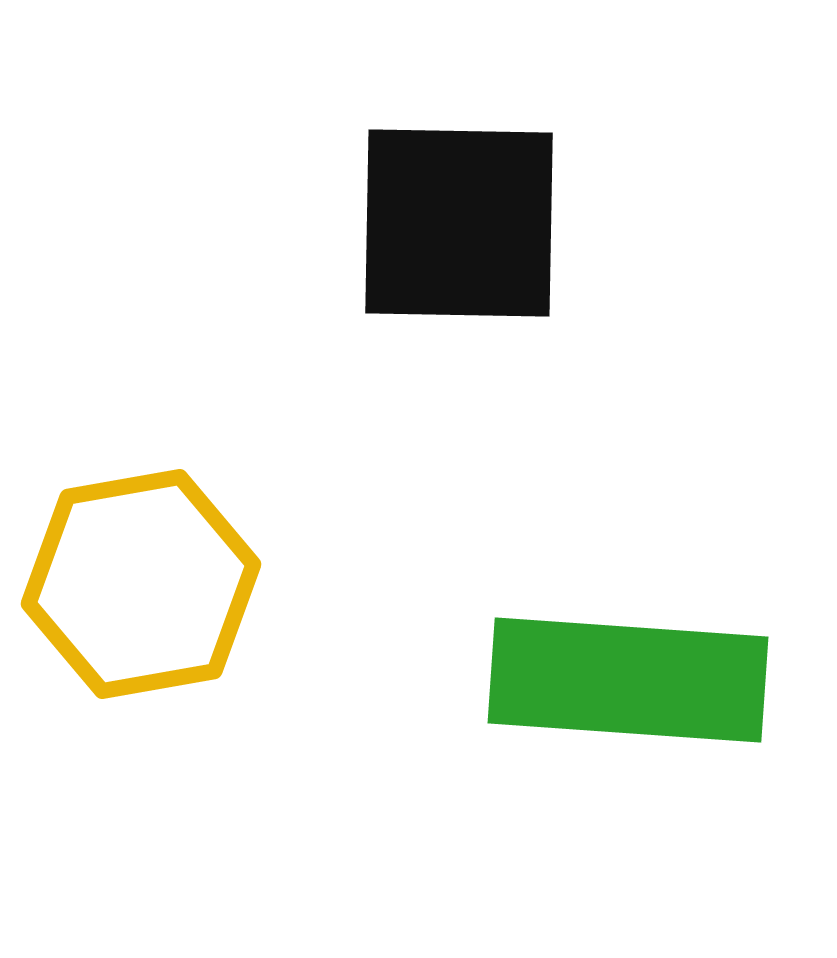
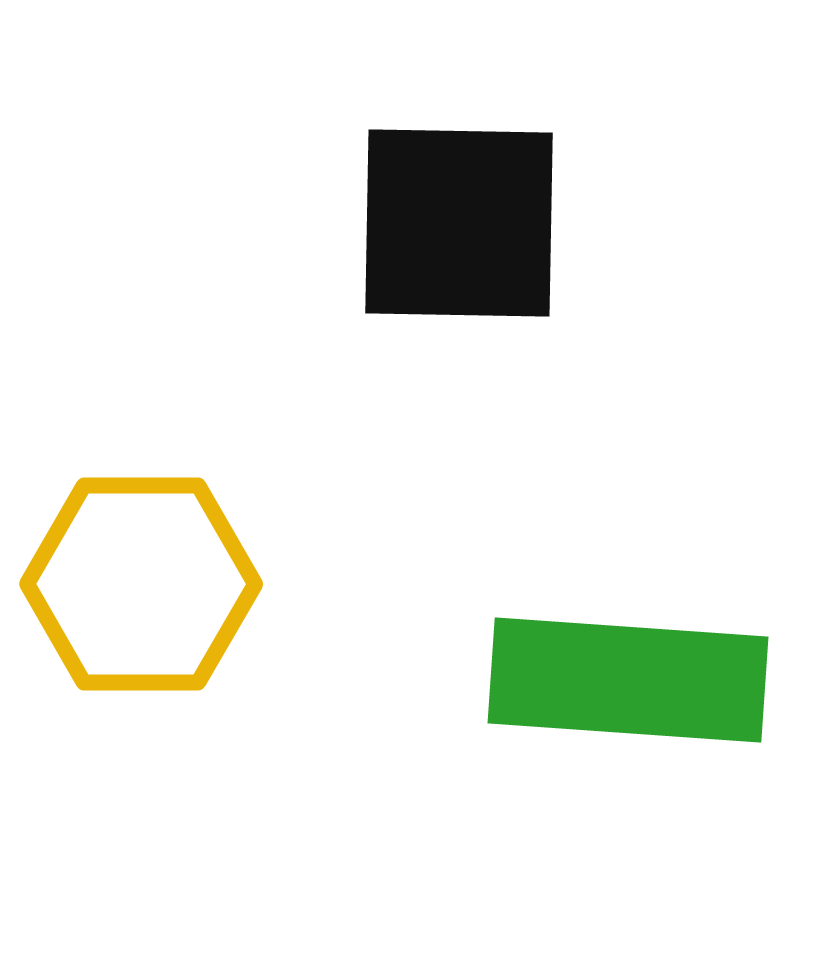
yellow hexagon: rotated 10 degrees clockwise
